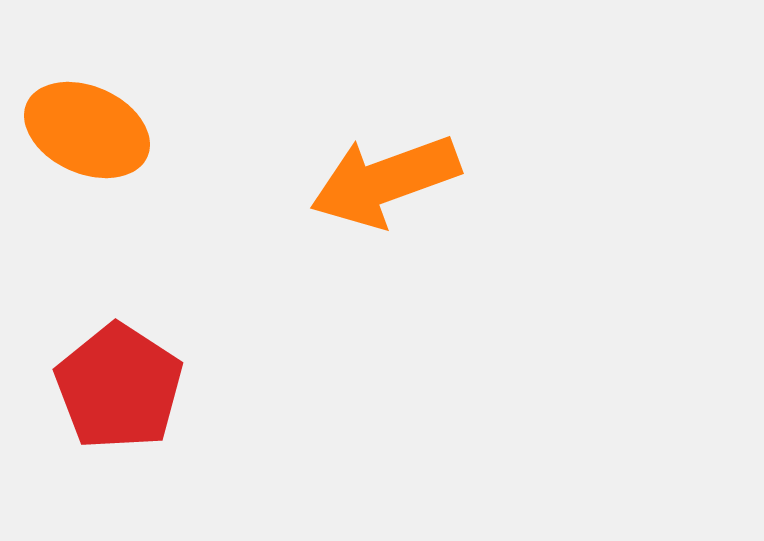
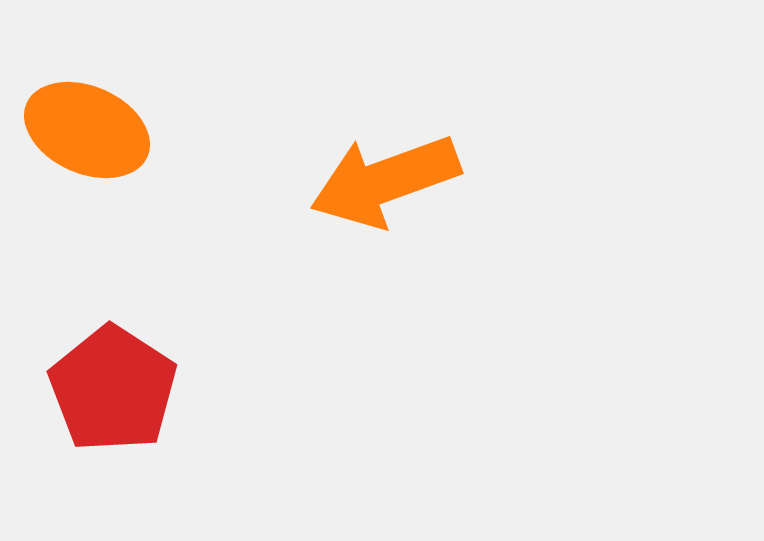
red pentagon: moved 6 px left, 2 px down
